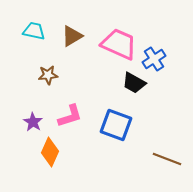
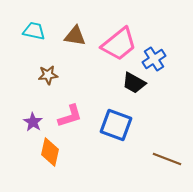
brown triangle: moved 3 px right; rotated 40 degrees clockwise
pink trapezoid: rotated 117 degrees clockwise
orange diamond: rotated 12 degrees counterclockwise
